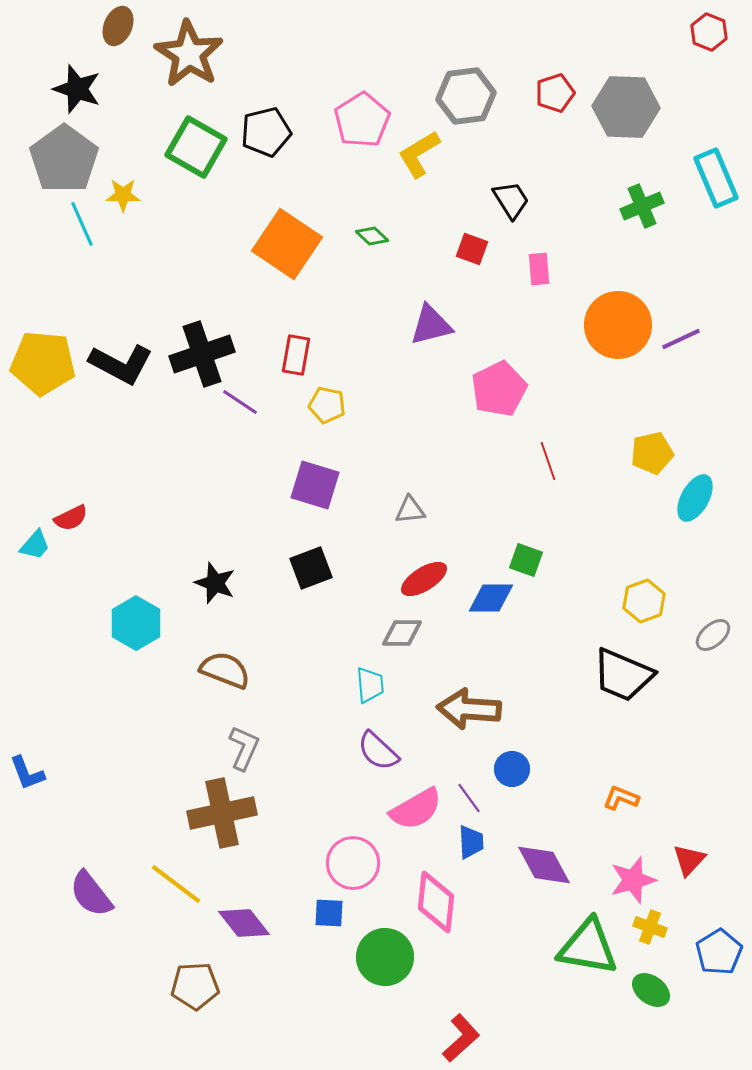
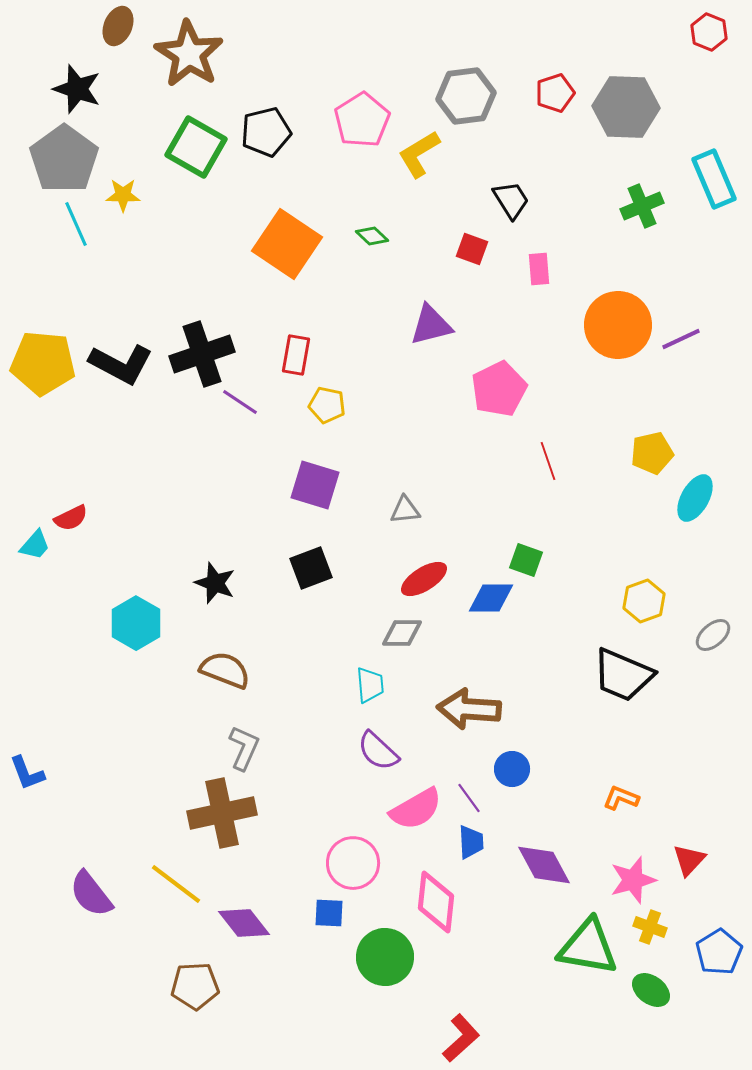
cyan rectangle at (716, 178): moved 2 px left, 1 px down
cyan line at (82, 224): moved 6 px left
gray triangle at (410, 510): moved 5 px left
